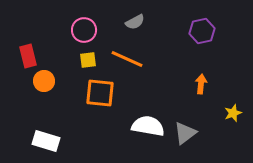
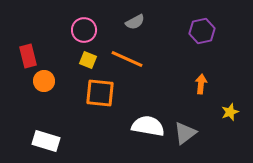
yellow square: rotated 30 degrees clockwise
yellow star: moved 3 px left, 1 px up
